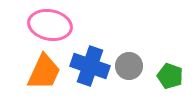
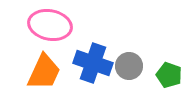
blue cross: moved 3 px right, 3 px up
green pentagon: moved 1 px left, 1 px up
